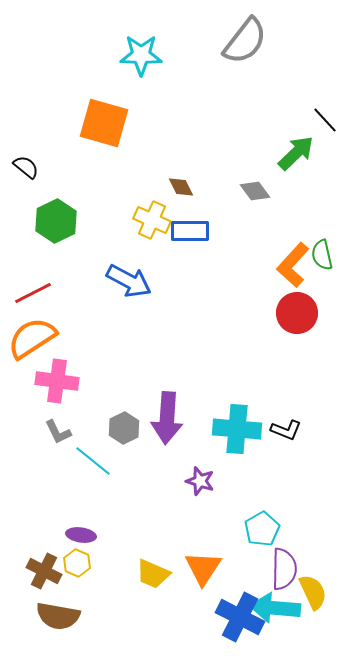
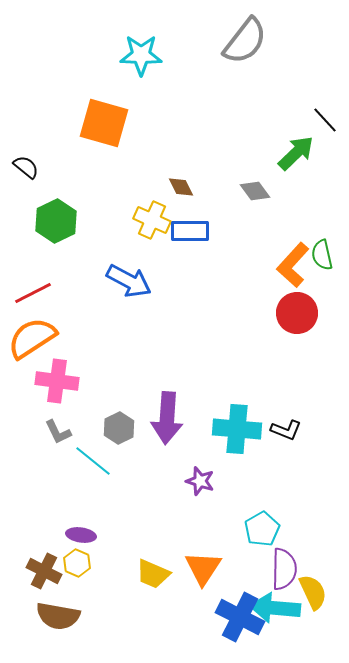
gray hexagon: moved 5 px left
